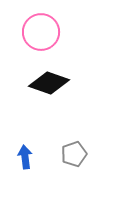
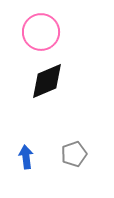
black diamond: moved 2 px left, 2 px up; rotated 42 degrees counterclockwise
blue arrow: moved 1 px right
